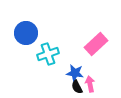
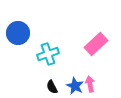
blue circle: moved 8 px left
blue star: moved 13 px down; rotated 18 degrees clockwise
black semicircle: moved 25 px left
